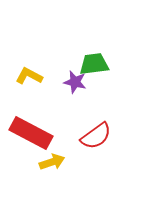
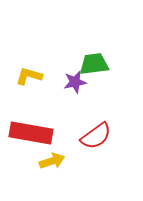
yellow L-shape: rotated 12 degrees counterclockwise
purple star: rotated 25 degrees counterclockwise
red rectangle: rotated 18 degrees counterclockwise
yellow arrow: moved 1 px up
